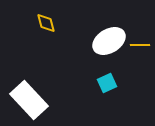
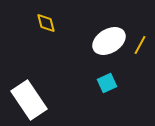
yellow line: rotated 60 degrees counterclockwise
white rectangle: rotated 9 degrees clockwise
